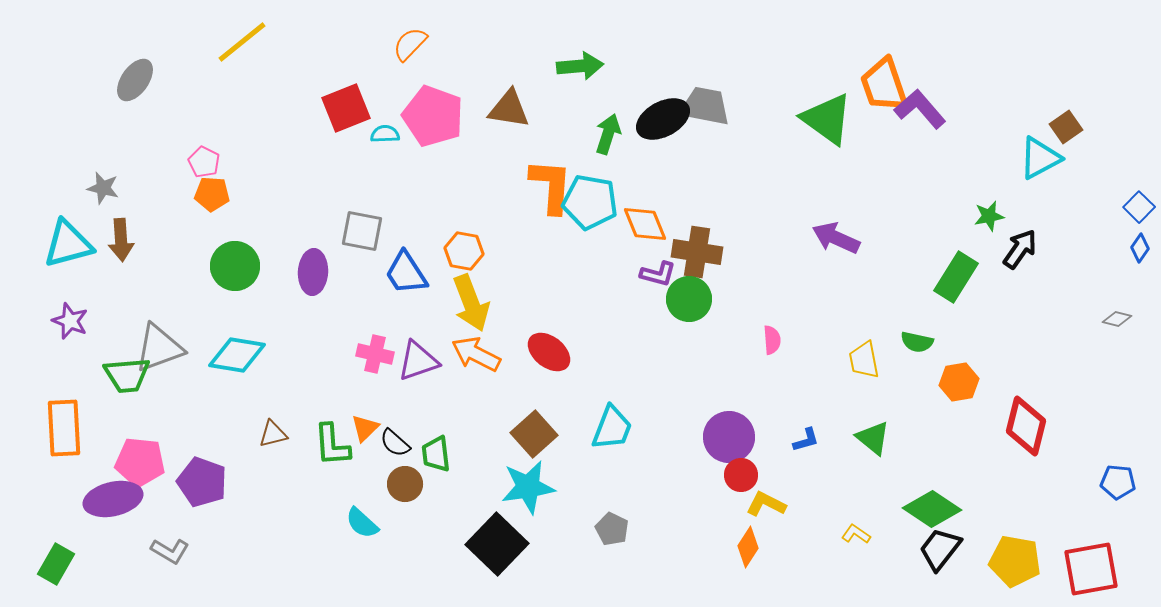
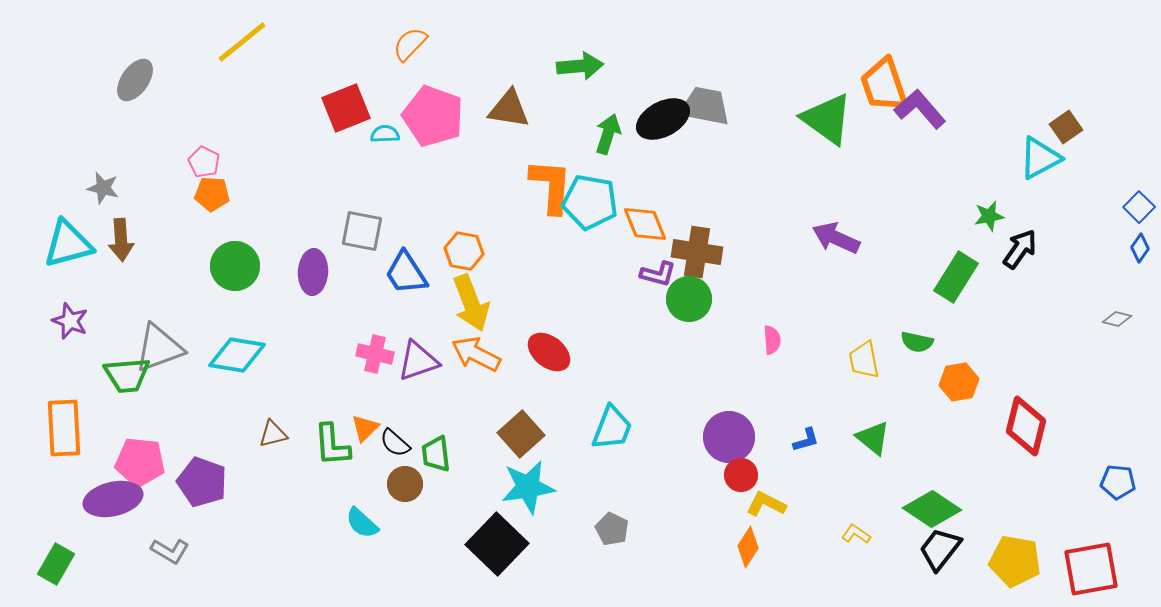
brown square at (534, 434): moved 13 px left
